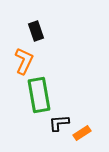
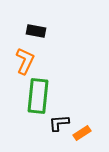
black rectangle: rotated 60 degrees counterclockwise
orange L-shape: moved 1 px right
green rectangle: moved 1 px left, 1 px down; rotated 16 degrees clockwise
